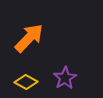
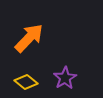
yellow diamond: rotated 10 degrees clockwise
